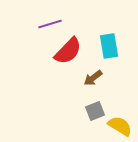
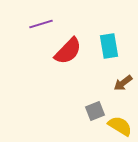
purple line: moved 9 px left
brown arrow: moved 30 px right, 5 px down
